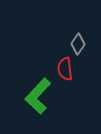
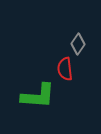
green L-shape: rotated 129 degrees counterclockwise
